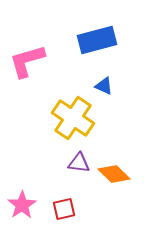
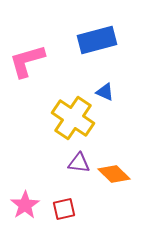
blue triangle: moved 1 px right, 6 px down
pink star: moved 3 px right
